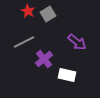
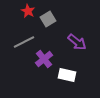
gray square: moved 5 px down
